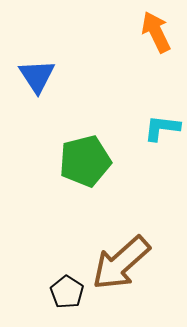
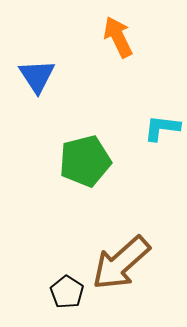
orange arrow: moved 38 px left, 5 px down
